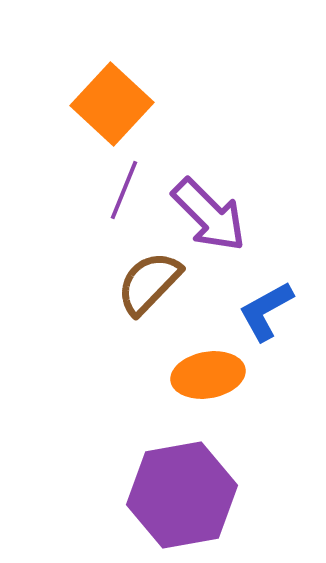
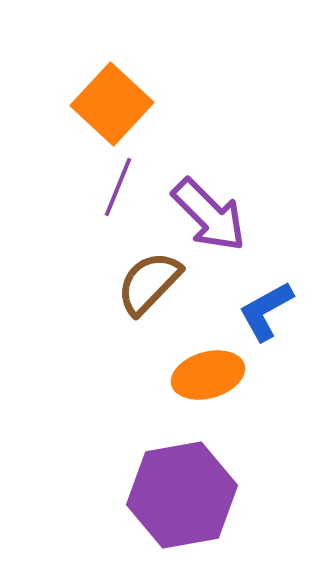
purple line: moved 6 px left, 3 px up
orange ellipse: rotated 6 degrees counterclockwise
